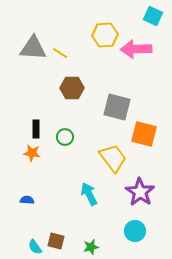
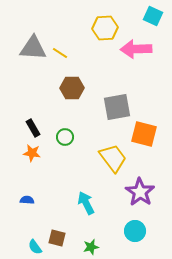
yellow hexagon: moved 7 px up
gray square: rotated 24 degrees counterclockwise
black rectangle: moved 3 px left, 1 px up; rotated 30 degrees counterclockwise
cyan arrow: moved 3 px left, 9 px down
brown square: moved 1 px right, 3 px up
